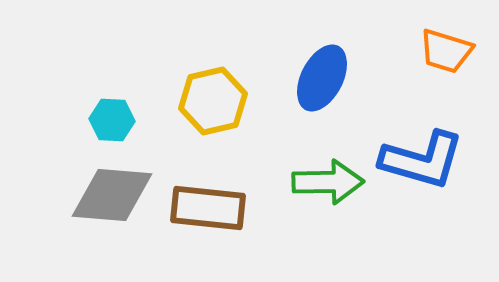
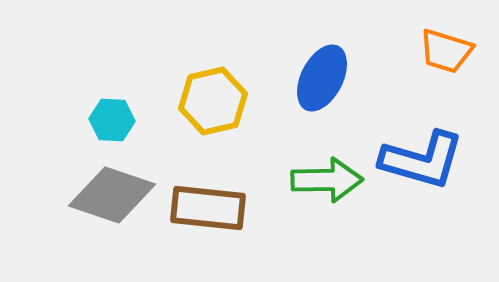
green arrow: moved 1 px left, 2 px up
gray diamond: rotated 14 degrees clockwise
